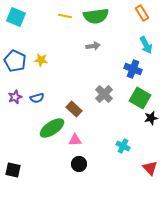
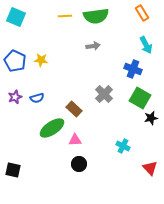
yellow line: rotated 16 degrees counterclockwise
